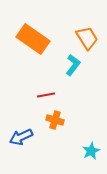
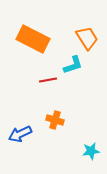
orange rectangle: rotated 8 degrees counterclockwise
cyan L-shape: rotated 35 degrees clockwise
red line: moved 2 px right, 15 px up
blue arrow: moved 1 px left, 3 px up
cyan star: rotated 18 degrees clockwise
